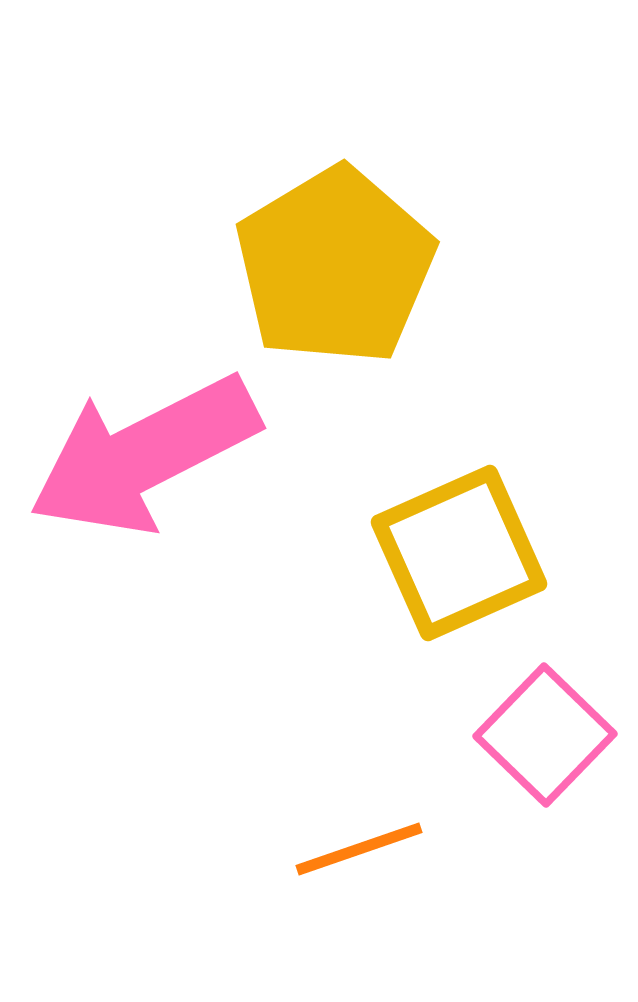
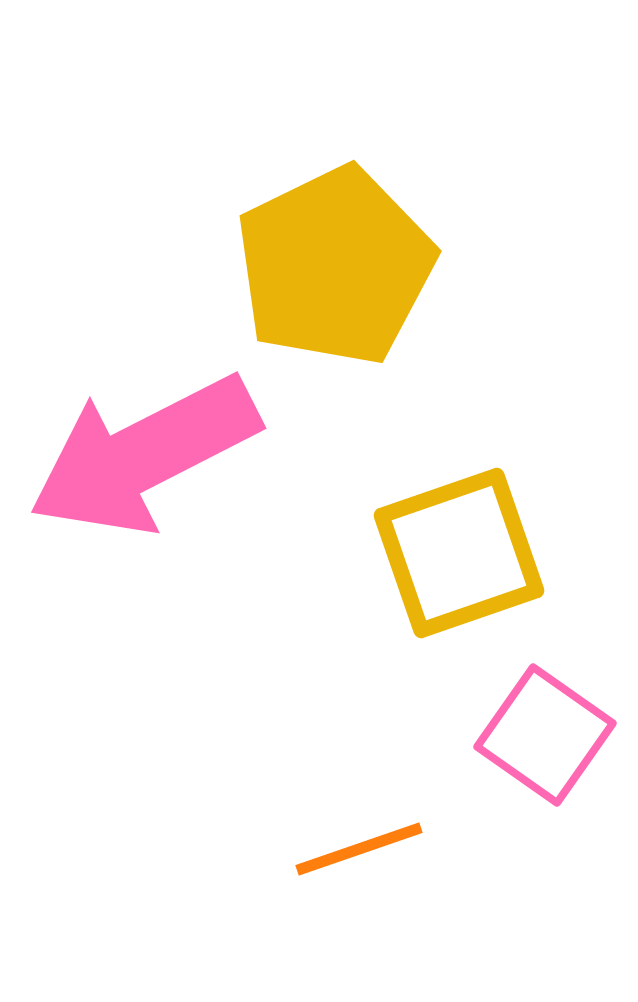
yellow pentagon: rotated 5 degrees clockwise
yellow square: rotated 5 degrees clockwise
pink square: rotated 9 degrees counterclockwise
